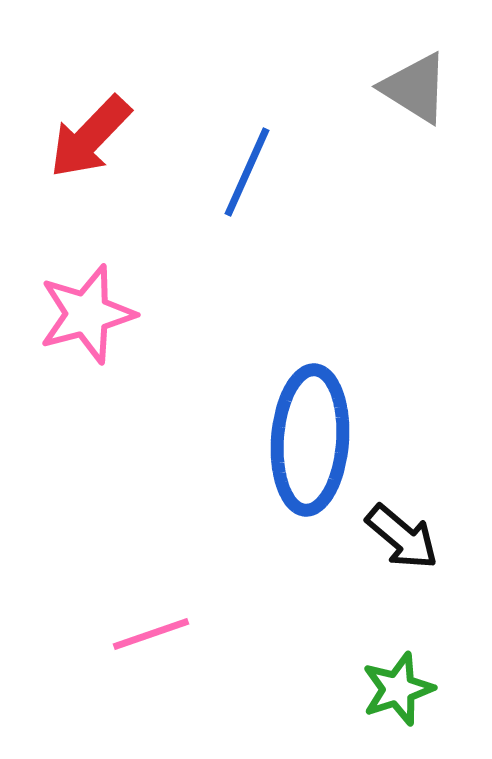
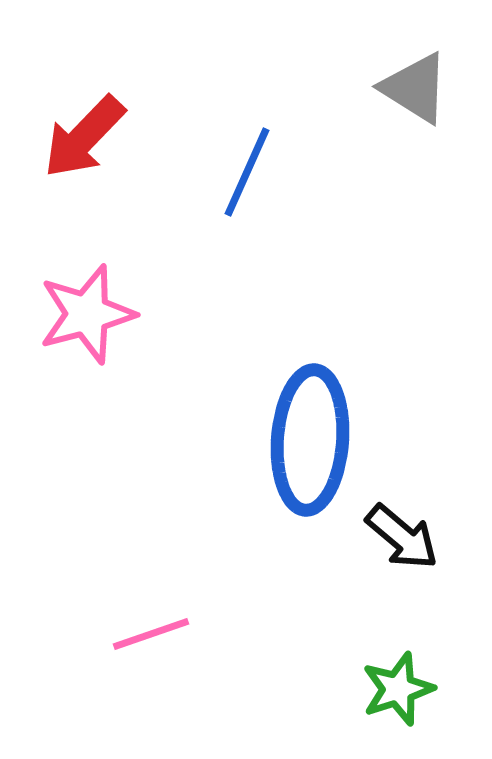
red arrow: moved 6 px left
